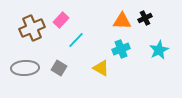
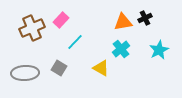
orange triangle: moved 1 px right, 1 px down; rotated 12 degrees counterclockwise
cyan line: moved 1 px left, 2 px down
cyan cross: rotated 18 degrees counterclockwise
gray ellipse: moved 5 px down
